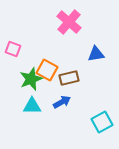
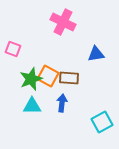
pink cross: moved 6 px left; rotated 15 degrees counterclockwise
orange square: moved 1 px right, 6 px down
brown rectangle: rotated 18 degrees clockwise
blue arrow: moved 1 px down; rotated 54 degrees counterclockwise
